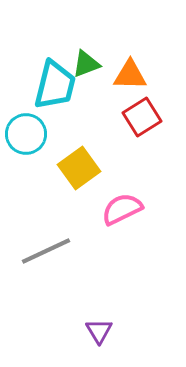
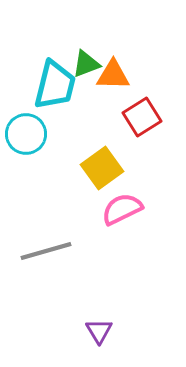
orange triangle: moved 17 px left
yellow square: moved 23 px right
gray line: rotated 9 degrees clockwise
